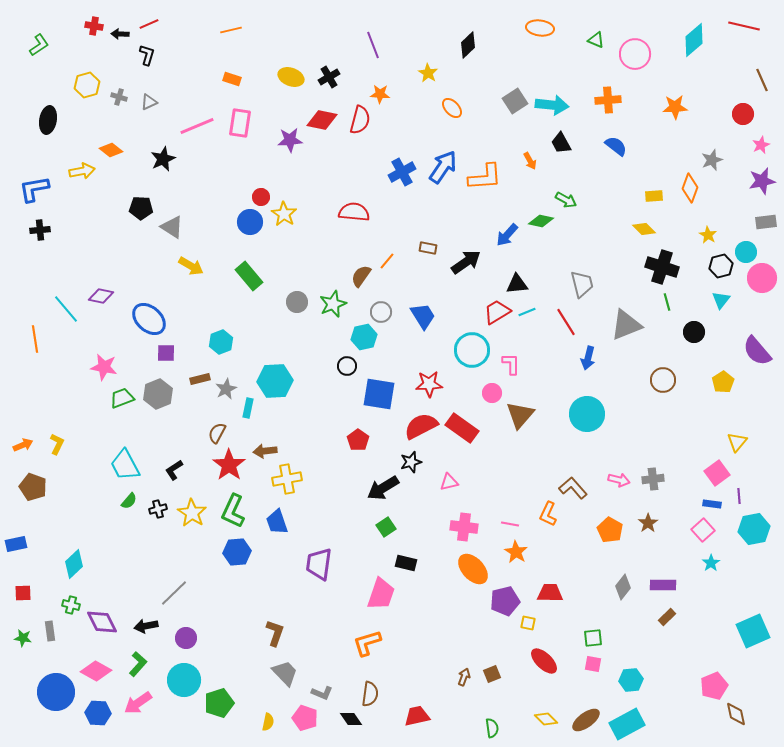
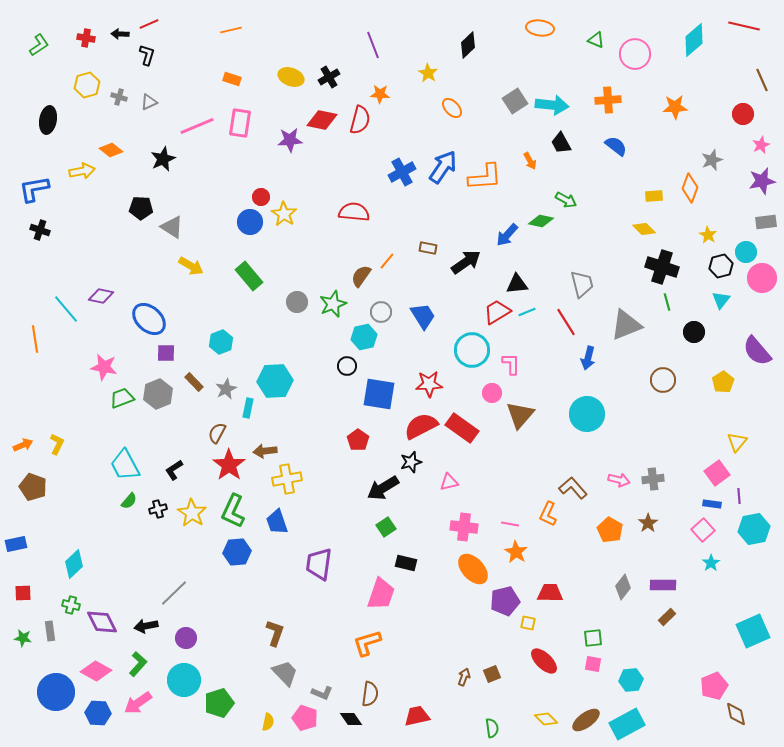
red cross at (94, 26): moved 8 px left, 12 px down
black cross at (40, 230): rotated 24 degrees clockwise
brown rectangle at (200, 379): moved 6 px left, 3 px down; rotated 60 degrees clockwise
